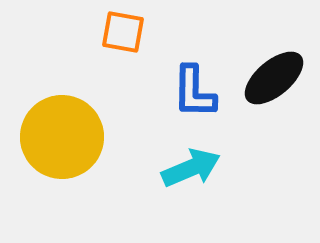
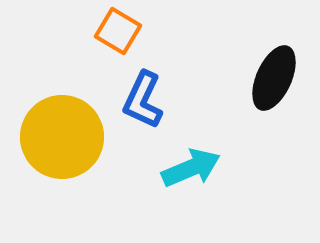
orange square: moved 5 px left, 1 px up; rotated 21 degrees clockwise
black ellipse: rotated 26 degrees counterclockwise
blue L-shape: moved 51 px left, 8 px down; rotated 24 degrees clockwise
